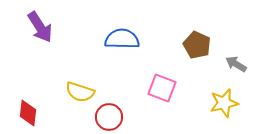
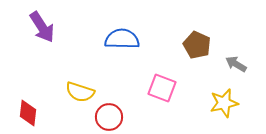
purple arrow: moved 2 px right
